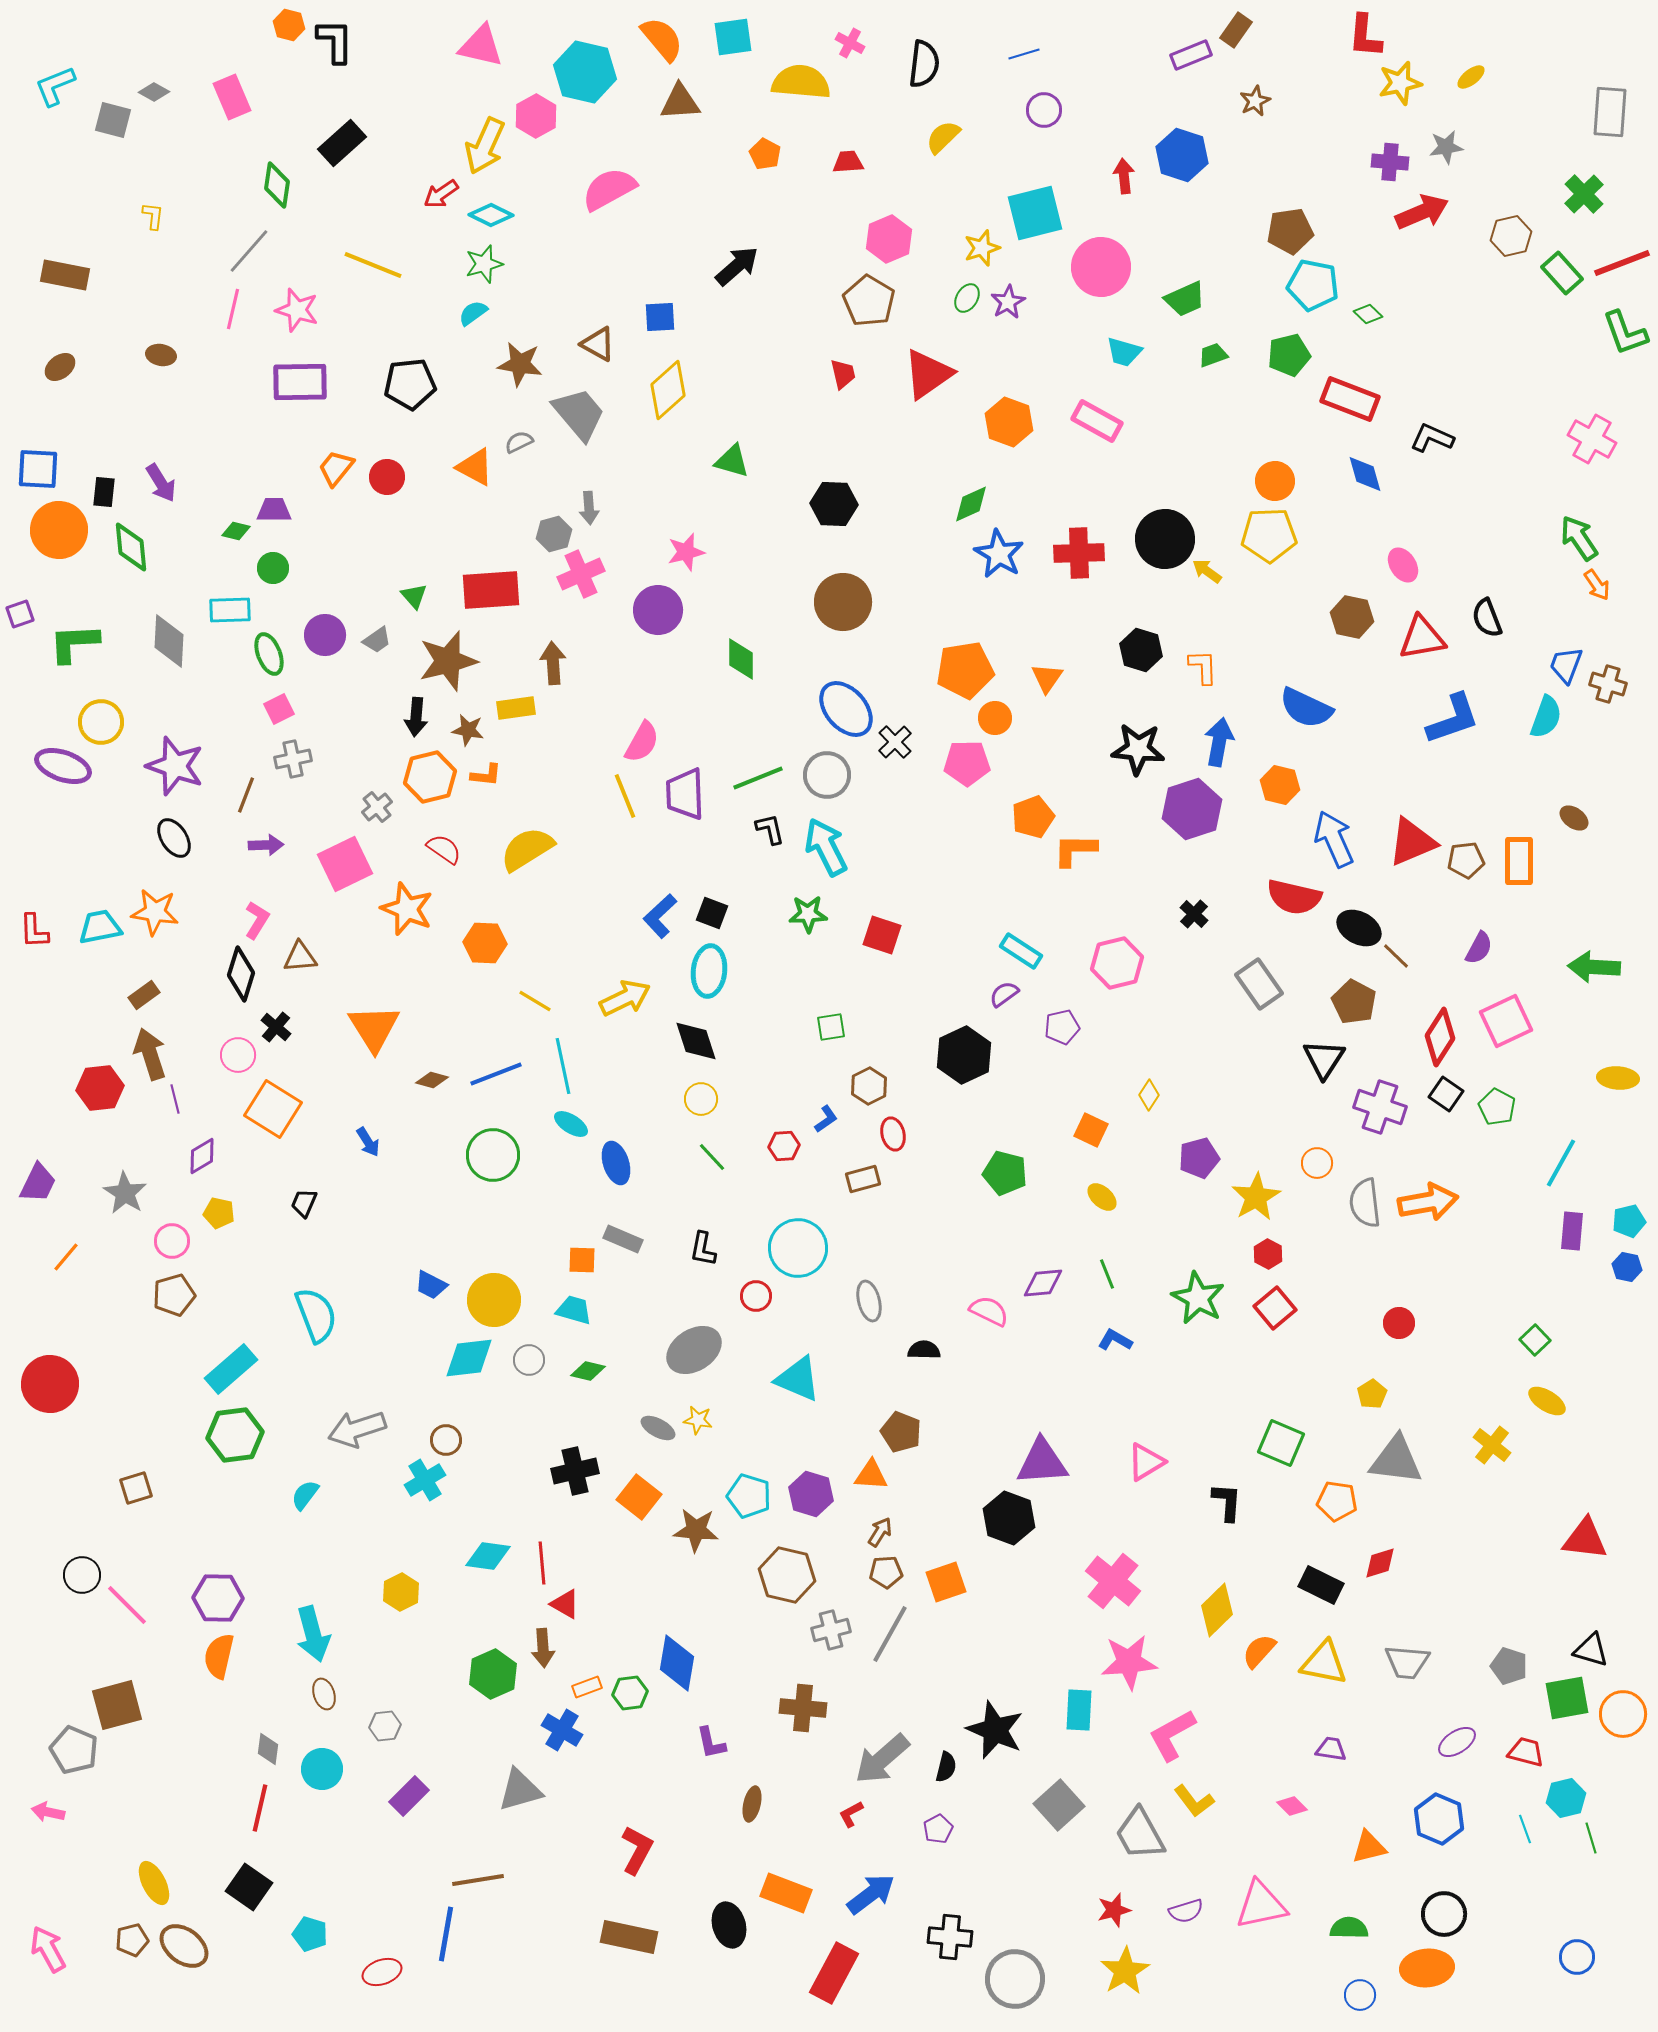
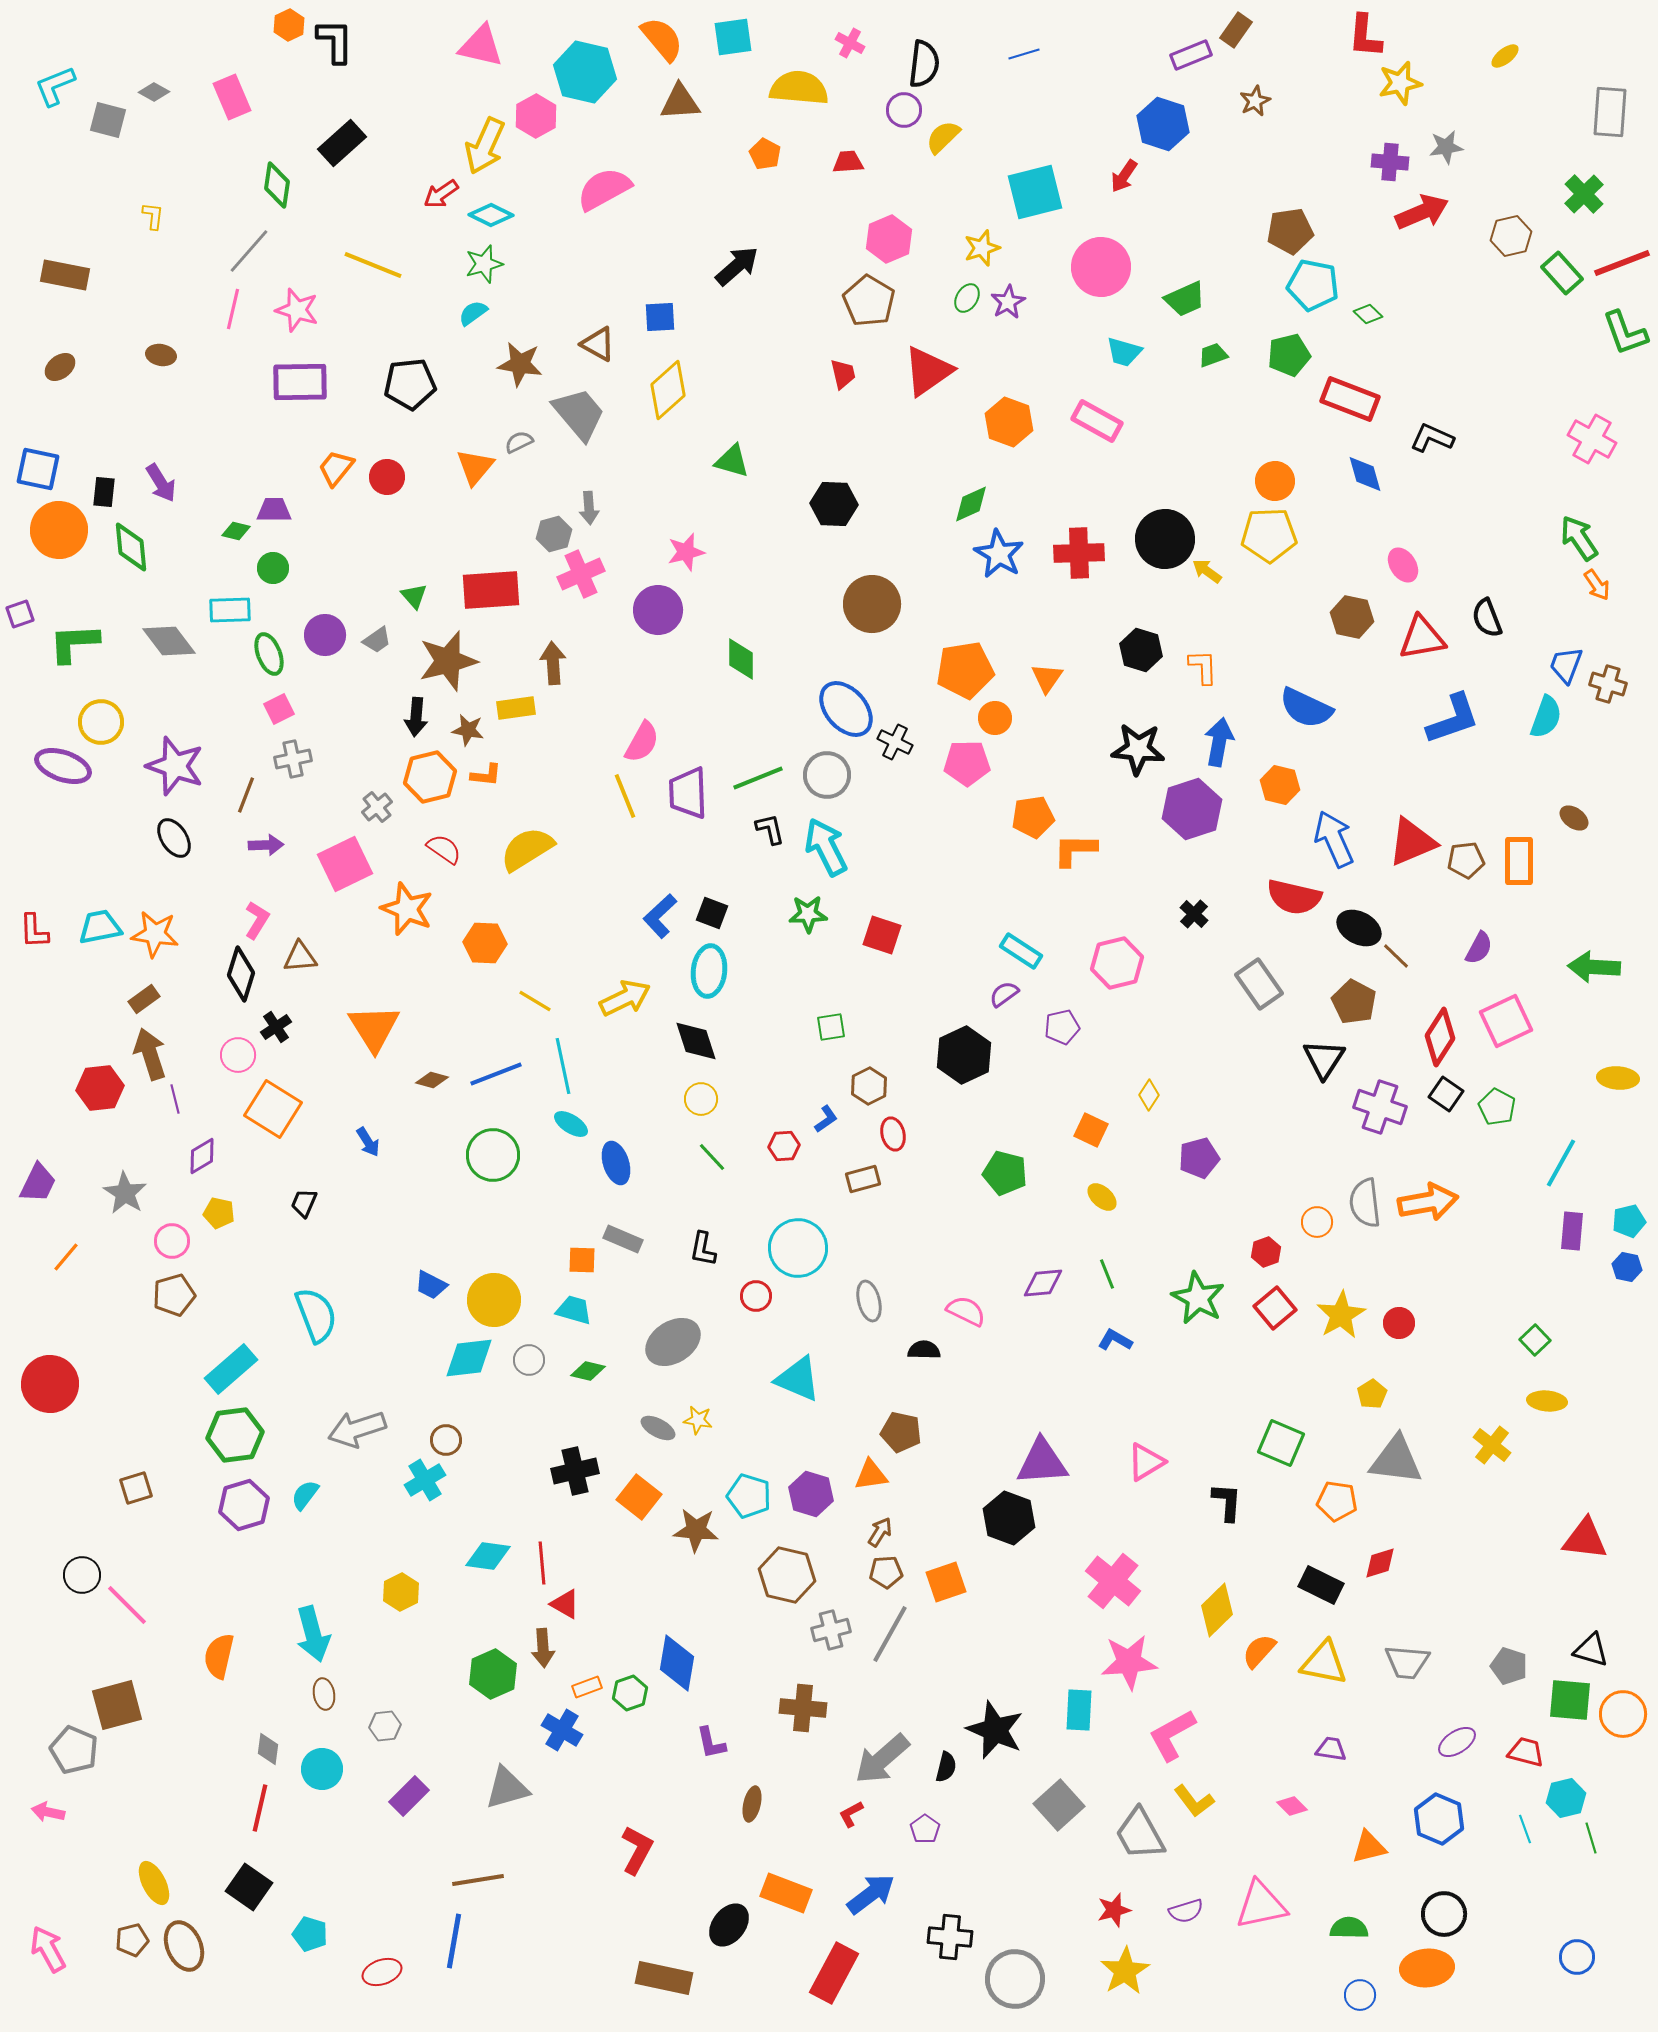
orange hexagon at (289, 25): rotated 20 degrees clockwise
yellow ellipse at (1471, 77): moved 34 px right, 21 px up
yellow semicircle at (801, 82): moved 2 px left, 6 px down
purple circle at (1044, 110): moved 140 px left
gray square at (113, 120): moved 5 px left
blue hexagon at (1182, 155): moved 19 px left, 31 px up
red arrow at (1124, 176): rotated 140 degrees counterclockwise
pink semicircle at (609, 189): moved 5 px left
cyan square at (1035, 213): moved 21 px up
red triangle at (928, 374): moved 3 px up
orange triangle at (475, 467): rotated 42 degrees clockwise
blue square at (38, 469): rotated 9 degrees clockwise
brown circle at (843, 602): moved 29 px right, 2 px down
gray diamond at (169, 641): rotated 40 degrees counterclockwise
black cross at (895, 742): rotated 20 degrees counterclockwise
purple trapezoid at (685, 794): moved 3 px right, 1 px up
orange pentagon at (1033, 817): rotated 12 degrees clockwise
orange star at (155, 912): moved 22 px down
brown rectangle at (144, 995): moved 4 px down
black cross at (276, 1027): rotated 16 degrees clockwise
orange circle at (1317, 1163): moved 59 px down
yellow star at (1256, 1197): moved 85 px right, 118 px down
red hexagon at (1268, 1254): moved 2 px left, 2 px up; rotated 12 degrees clockwise
pink semicircle at (989, 1311): moved 23 px left
gray ellipse at (694, 1350): moved 21 px left, 8 px up
yellow ellipse at (1547, 1401): rotated 27 degrees counterclockwise
brown pentagon at (901, 1432): rotated 9 degrees counterclockwise
orange triangle at (871, 1475): rotated 12 degrees counterclockwise
purple hexagon at (218, 1598): moved 26 px right, 93 px up; rotated 18 degrees counterclockwise
green hexagon at (630, 1693): rotated 12 degrees counterclockwise
brown ellipse at (324, 1694): rotated 8 degrees clockwise
green square at (1567, 1698): moved 3 px right, 2 px down; rotated 15 degrees clockwise
gray triangle at (520, 1790): moved 13 px left, 2 px up
purple pentagon at (938, 1829): moved 13 px left; rotated 8 degrees counterclockwise
black ellipse at (729, 1925): rotated 54 degrees clockwise
blue line at (446, 1934): moved 8 px right, 7 px down
brown rectangle at (629, 1937): moved 35 px right, 41 px down
brown ellipse at (184, 1946): rotated 30 degrees clockwise
